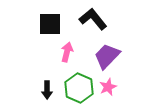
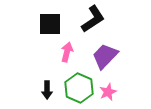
black L-shape: rotated 96 degrees clockwise
purple trapezoid: moved 2 px left
pink star: moved 5 px down
